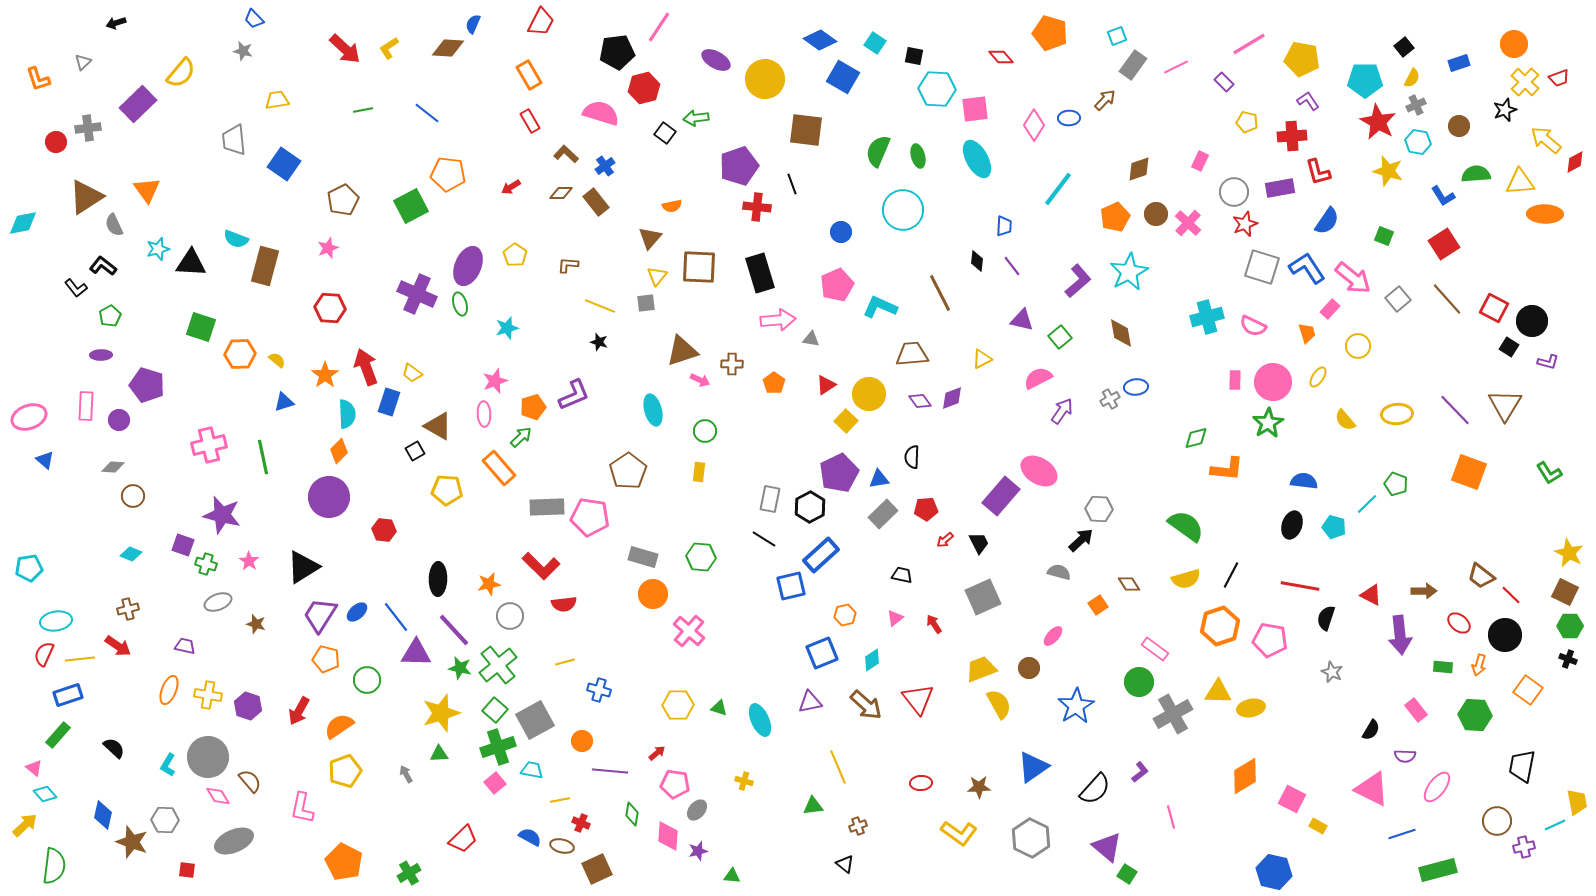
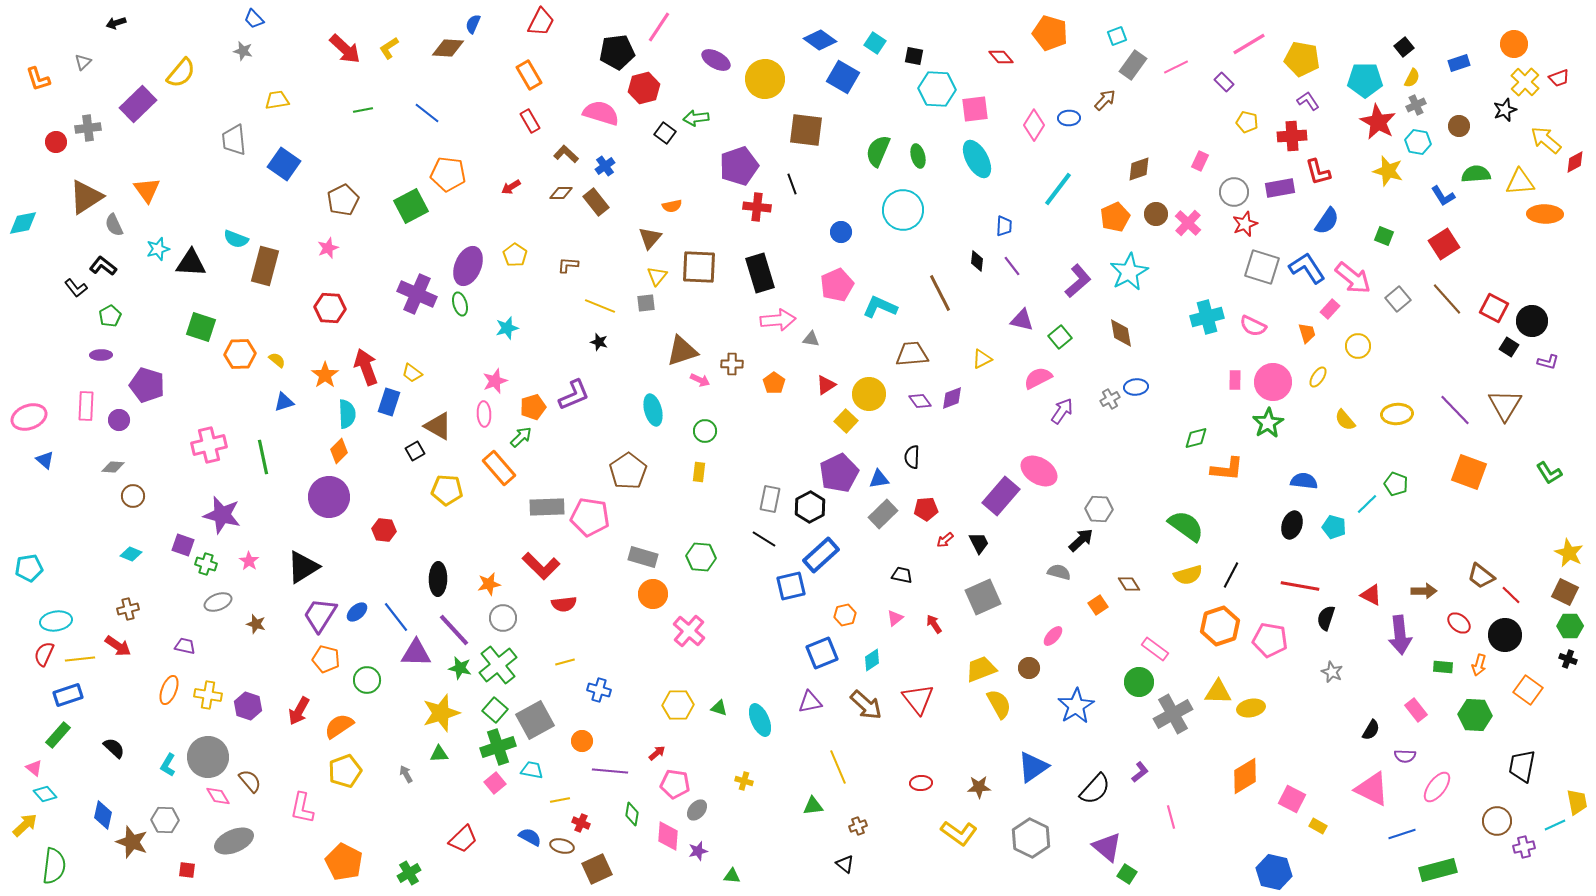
yellow semicircle at (1186, 579): moved 2 px right, 4 px up
gray circle at (510, 616): moved 7 px left, 2 px down
